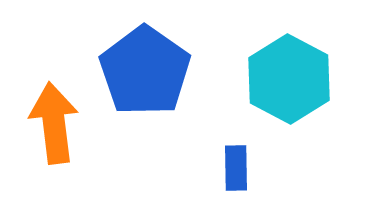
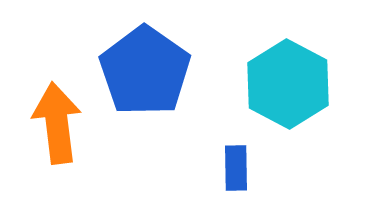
cyan hexagon: moved 1 px left, 5 px down
orange arrow: moved 3 px right
